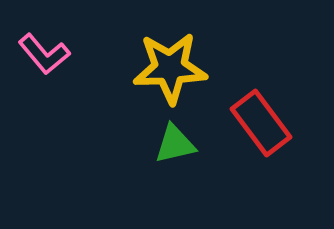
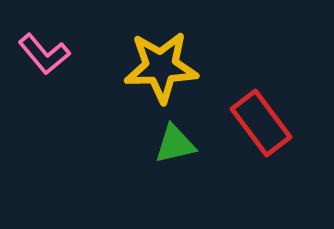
yellow star: moved 9 px left, 1 px up
